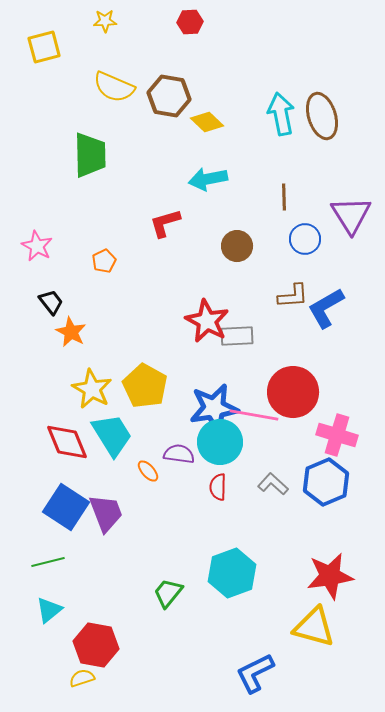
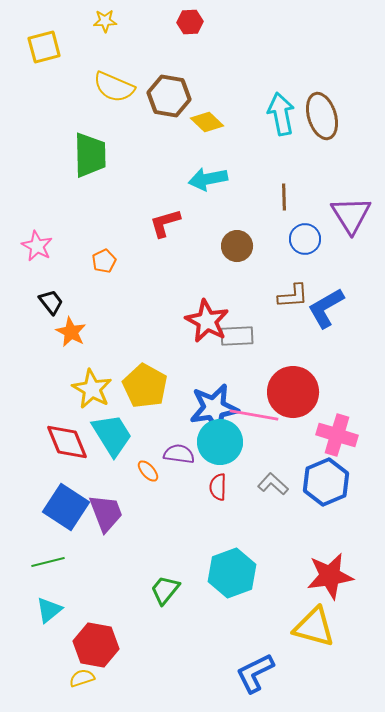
green trapezoid at (168, 593): moved 3 px left, 3 px up
